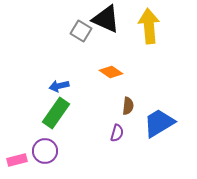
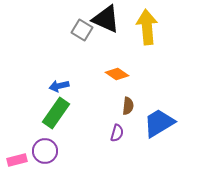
yellow arrow: moved 2 px left, 1 px down
gray square: moved 1 px right, 1 px up
orange diamond: moved 6 px right, 2 px down
